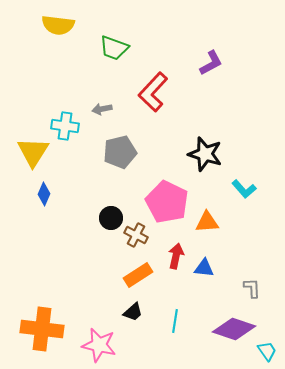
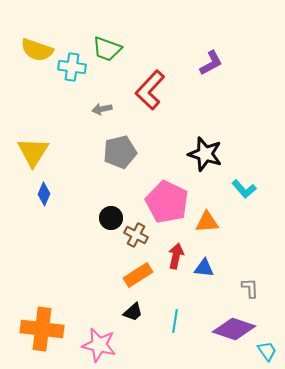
yellow semicircle: moved 21 px left, 25 px down; rotated 12 degrees clockwise
green trapezoid: moved 7 px left, 1 px down
red L-shape: moved 3 px left, 2 px up
cyan cross: moved 7 px right, 59 px up
gray L-shape: moved 2 px left
